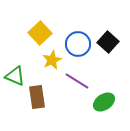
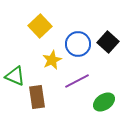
yellow square: moved 7 px up
purple line: rotated 60 degrees counterclockwise
